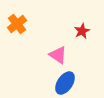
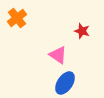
orange cross: moved 6 px up
red star: rotated 28 degrees counterclockwise
